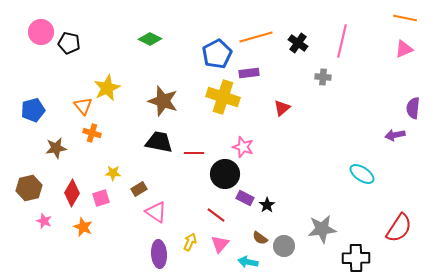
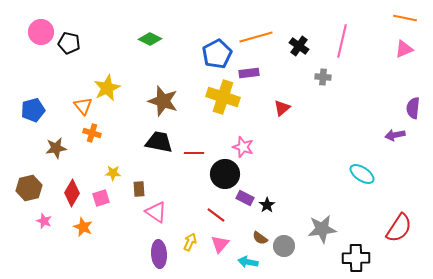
black cross at (298, 43): moved 1 px right, 3 px down
brown rectangle at (139, 189): rotated 63 degrees counterclockwise
